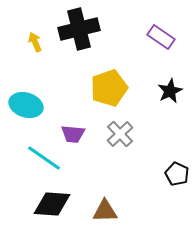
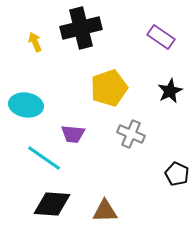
black cross: moved 2 px right, 1 px up
cyan ellipse: rotated 8 degrees counterclockwise
gray cross: moved 11 px right; rotated 24 degrees counterclockwise
